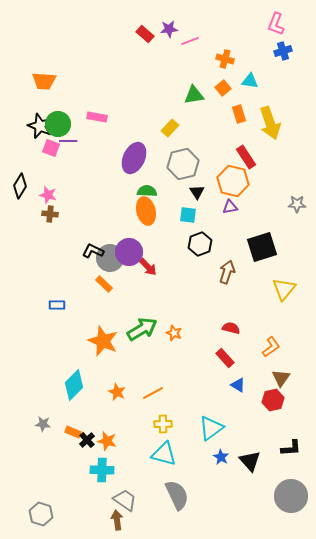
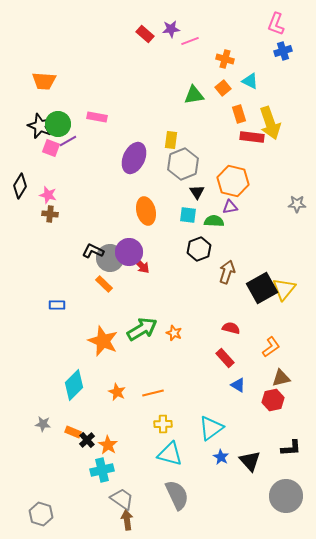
purple star at (169, 29): moved 2 px right
cyan triangle at (250, 81): rotated 18 degrees clockwise
yellow rectangle at (170, 128): moved 1 px right, 12 px down; rotated 36 degrees counterclockwise
purple line at (68, 141): rotated 30 degrees counterclockwise
red rectangle at (246, 157): moved 6 px right, 20 px up; rotated 50 degrees counterclockwise
gray hexagon at (183, 164): rotated 8 degrees counterclockwise
green semicircle at (147, 191): moved 67 px right, 30 px down
black hexagon at (200, 244): moved 1 px left, 5 px down
black square at (262, 247): moved 41 px down; rotated 12 degrees counterclockwise
red arrow at (148, 267): moved 7 px left, 2 px up
brown triangle at (281, 378): rotated 42 degrees clockwise
orange line at (153, 393): rotated 15 degrees clockwise
orange star at (107, 441): moved 1 px right, 4 px down; rotated 18 degrees clockwise
cyan triangle at (164, 454): moved 6 px right
cyan cross at (102, 470): rotated 15 degrees counterclockwise
gray circle at (291, 496): moved 5 px left
gray trapezoid at (125, 500): moved 3 px left, 1 px up
brown arrow at (117, 520): moved 10 px right
